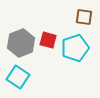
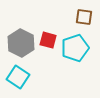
gray hexagon: rotated 12 degrees counterclockwise
